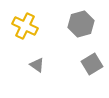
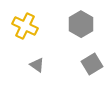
gray hexagon: rotated 15 degrees counterclockwise
